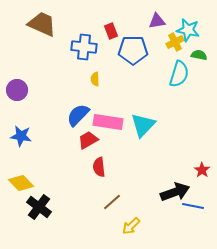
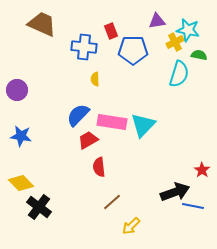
pink rectangle: moved 4 px right
